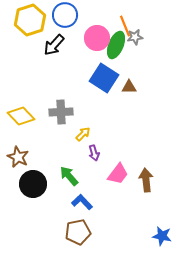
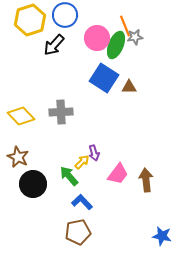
yellow arrow: moved 1 px left, 28 px down
